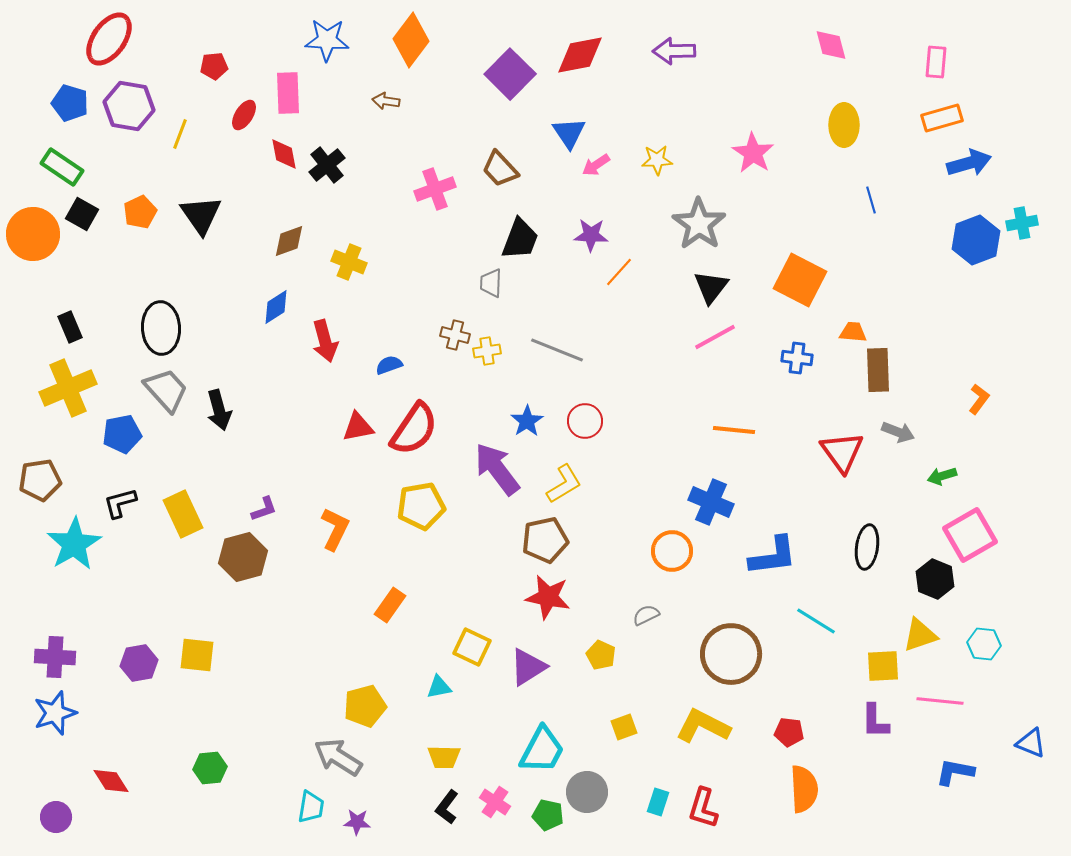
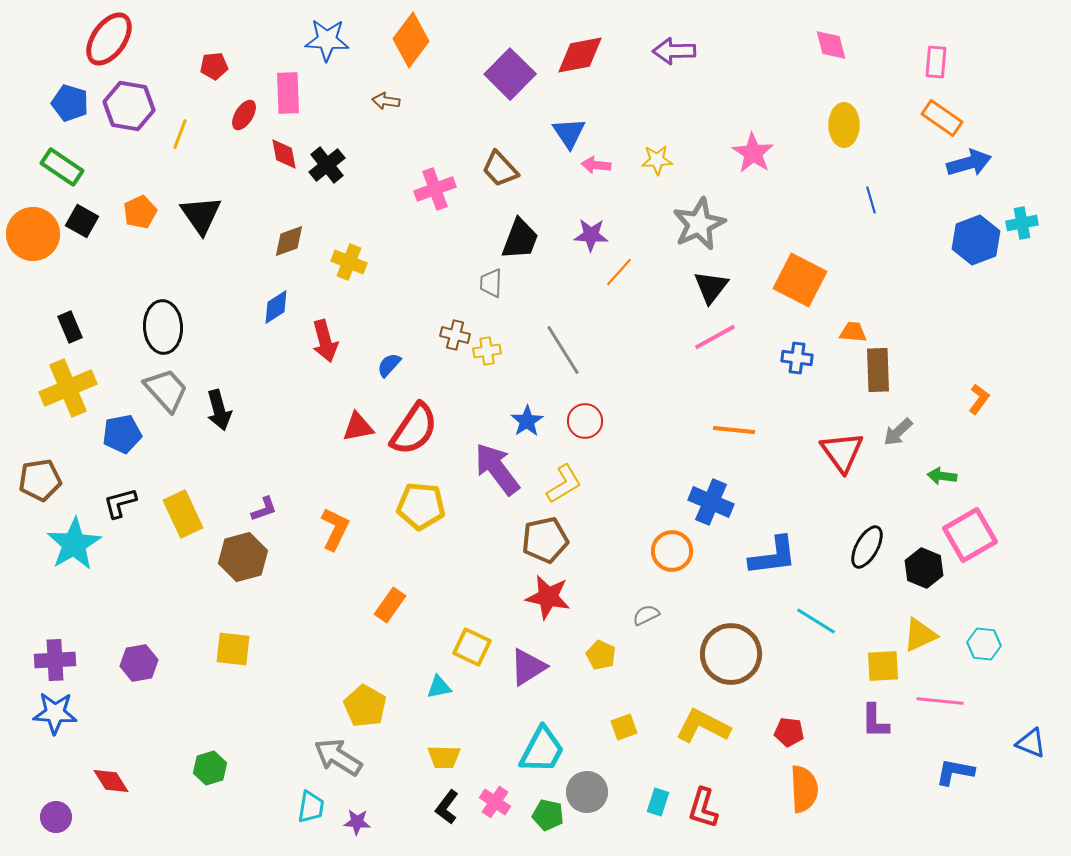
orange rectangle at (942, 118): rotated 51 degrees clockwise
pink arrow at (596, 165): rotated 40 degrees clockwise
black square at (82, 214): moved 7 px down
gray star at (699, 224): rotated 12 degrees clockwise
black ellipse at (161, 328): moved 2 px right, 1 px up
gray line at (557, 350): moved 6 px right; rotated 36 degrees clockwise
blue semicircle at (389, 365): rotated 28 degrees counterclockwise
gray arrow at (898, 432): rotated 116 degrees clockwise
green arrow at (942, 476): rotated 24 degrees clockwise
yellow pentagon at (421, 506): rotated 15 degrees clockwise
black ellipse at (867, 547): rotated 21 degrees clockwise
black hexagon at (935, 579): moved 11 px left, 11 px up
yellow triangle at (920, 635): rotated 6 degrees counterclockwise
yellow square at (197, 655): moved 36 px right, 6 px up
purple cross at (55, 657): moved 3 px down; rotated 6 degrees counterclockwise
yellow pentagon at (365, 706): rotated 27 degrees counterclockwise
blue star at (55, 713): rotated 21 degrees clockwise
green hexagon at (210, 768): rotated 12 degrees counterclockwise
